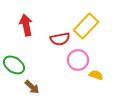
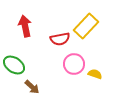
red arrow: moved 1 px left, 1 px down
pink circle: moved 4 px left, 4 px down
yellow semicircle: moved 1 px left, 1 px up
